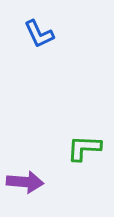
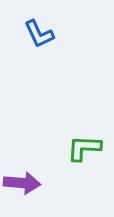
purple arrow: moved 3 px left, 1 px down
